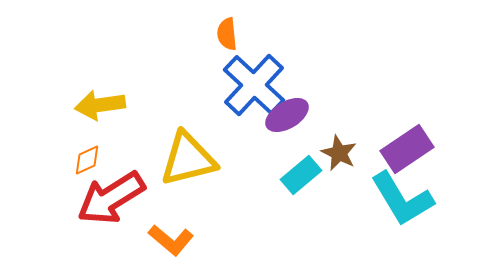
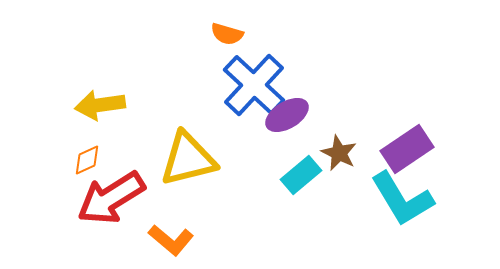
orange semicircle: rotated 68 degrees counterclockwise
